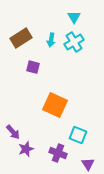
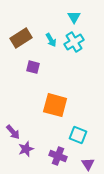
cyan arrow: rotated 40 degrees counterclockwise
orange square: rotated 10 degrees counterclockwise
purple cross: moved 3 px down
